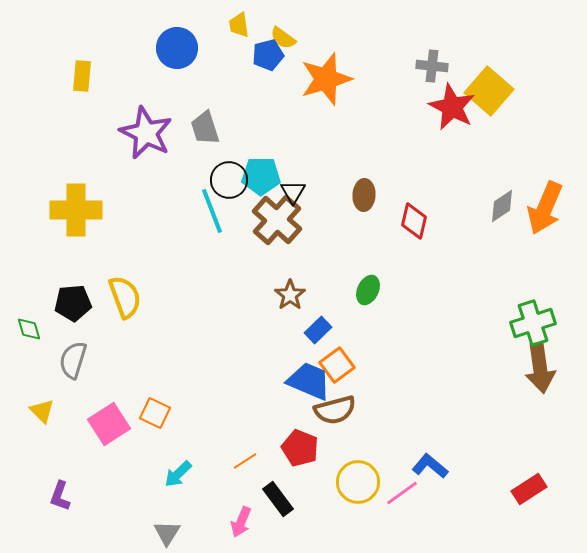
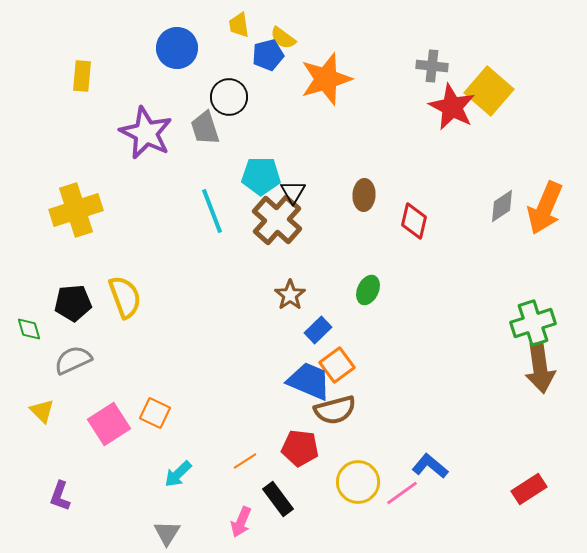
black circle at (229, 180): moved 83 px up
yellow cross at (76, 210): rotated 18 degrees counterclockwise
gray semicircle at (73, 360): rotated 48 degrees clockwise
red pentagon at (300, 448): rotated 15 degrees counterclockwise
